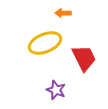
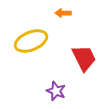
yellow ellipse: moved 14 px left, 2 px up
purple star: moved 1 px down
